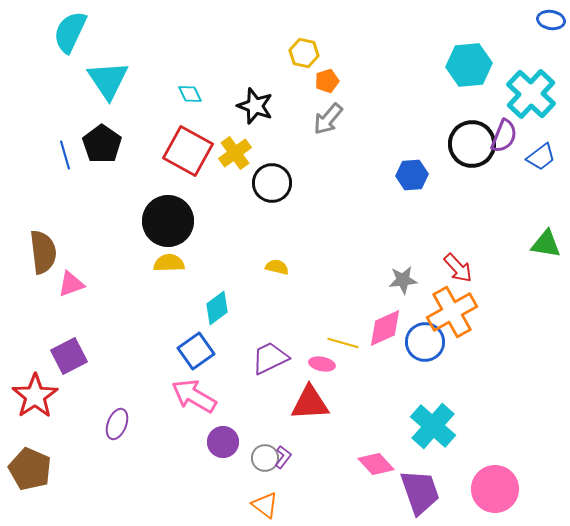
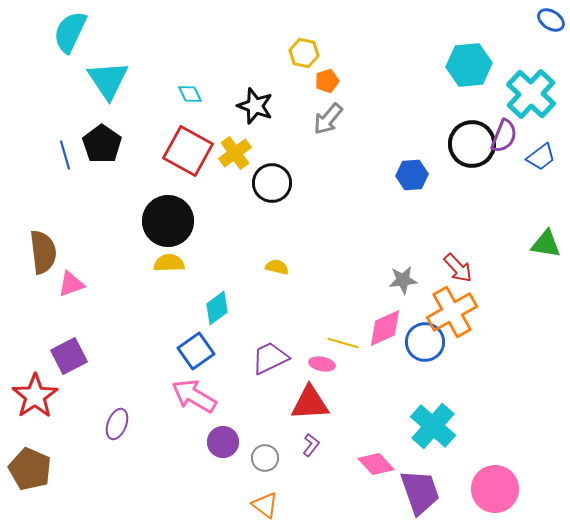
blue ellipse at (551, 20): rotated 24 degrees clockwise
purple L-shape at (283, 457): moved 28 px right, 12 px up
